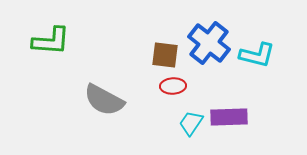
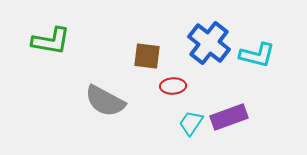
green L-shape: rotated 6 degrees clockwise
brown square: moved 18 px left, 1 px down
gray semicircle: moved 1 px right, 1 px down
purple rectangle: rotated 18 degrees counterclockwise
